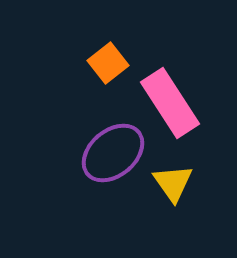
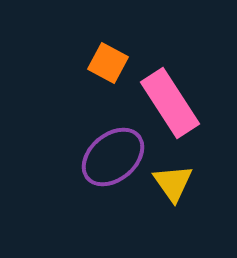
orange square: rotated 24 degrees counterclockwise
purple ellipse: moved 4 px down
